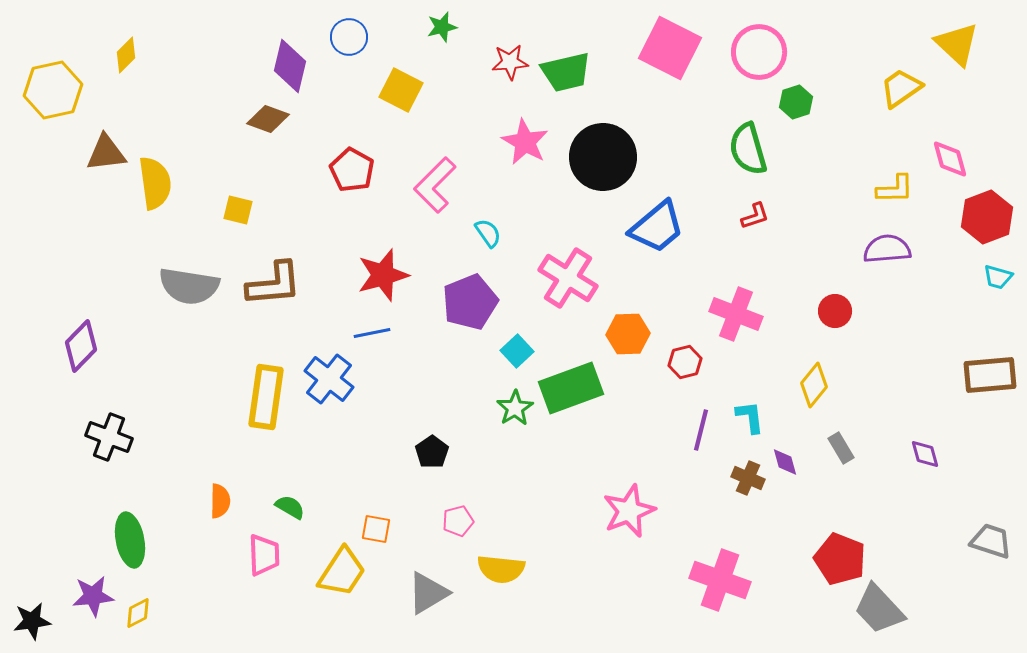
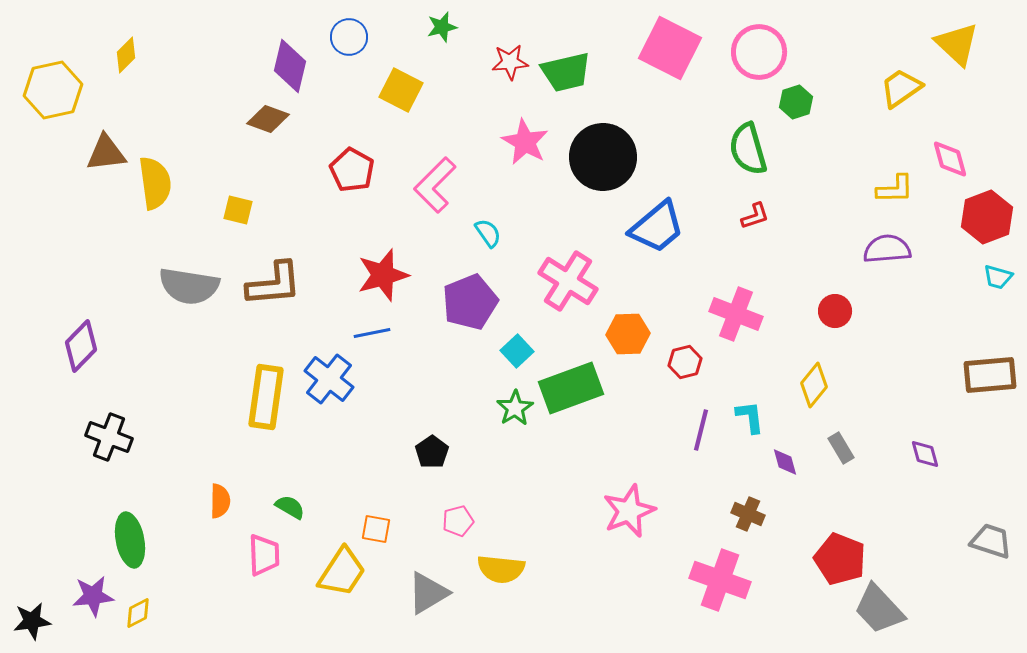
pink cross at (568, 278): moved 3 px down
brown cross at (748, 478): moved 36 px down
